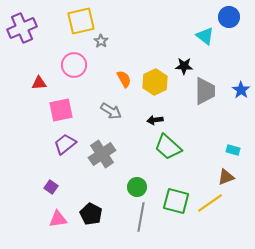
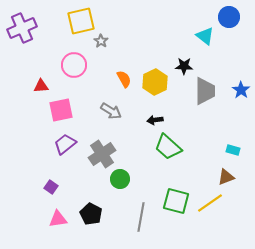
red triangle: moved 2 px right, 3 px down
green circle: moved 17 px left, 8 px up
